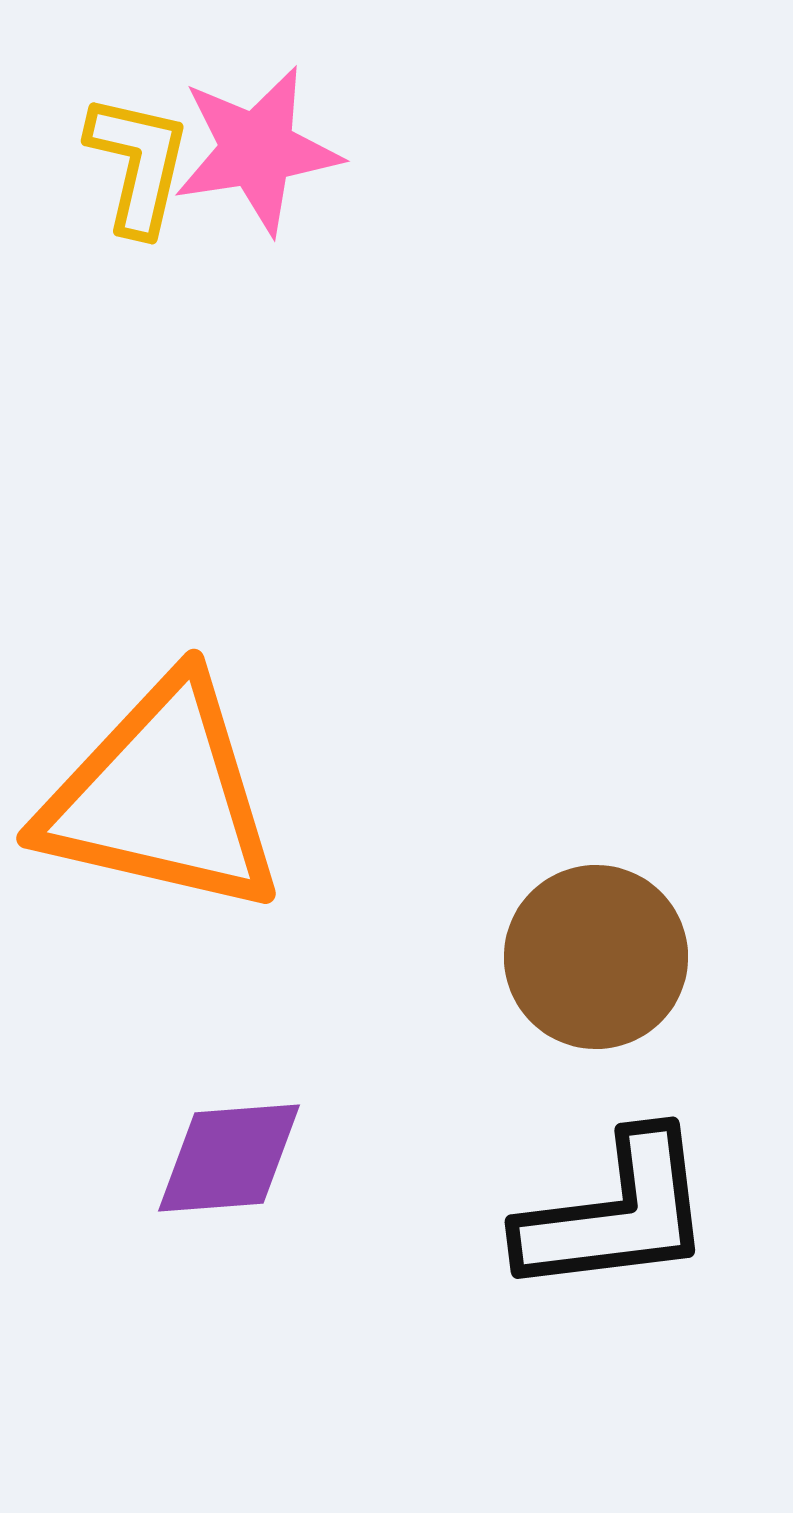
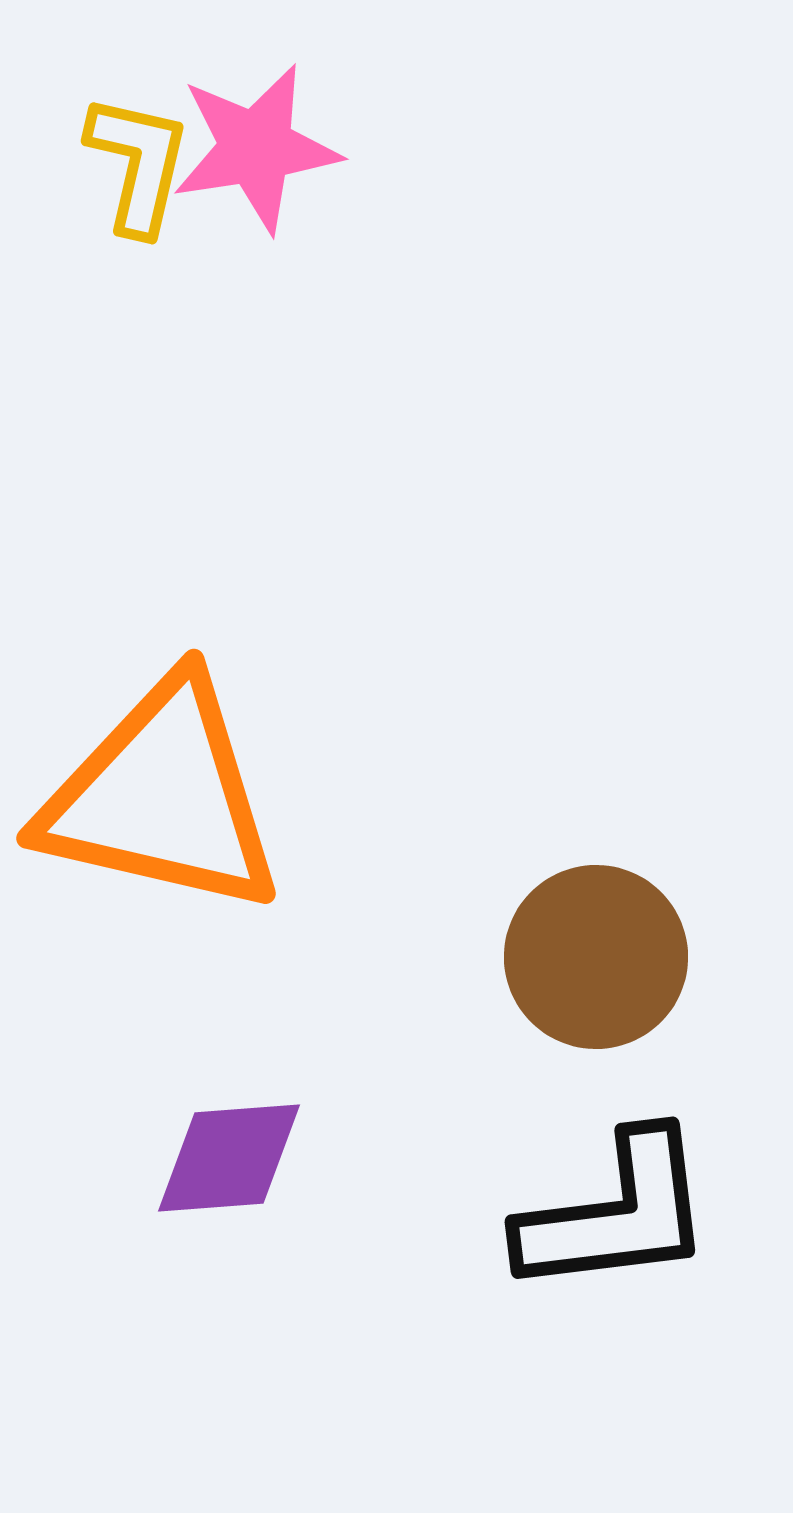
pink star: moved 1 px left, 2 px up
